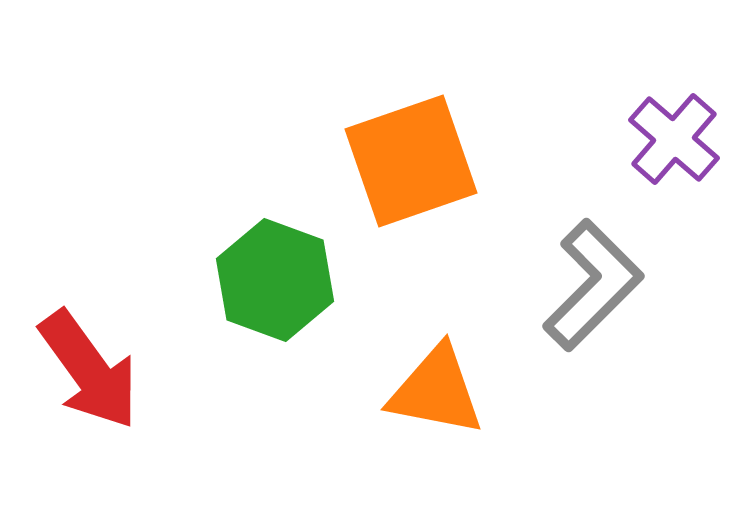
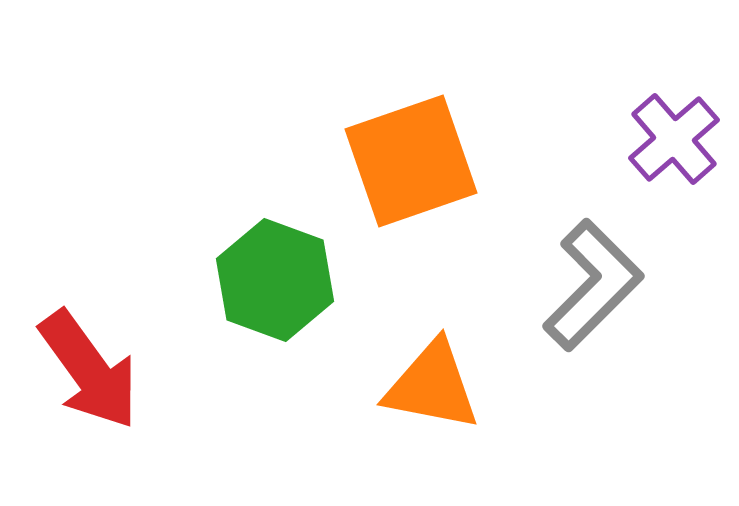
purple cross: rotated 8 degrees clockwise
orange triangle: moved 4 px left, 5 px up
